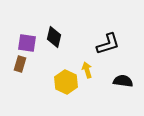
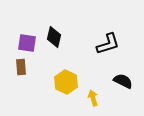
brown rectangle: moved 1 px right, 3 px down; rotated 21 degrees counterclockwise
yellow arrow: moved 6 px right, 28 px down
black semicircle: rotated 18 degrees clockwise
